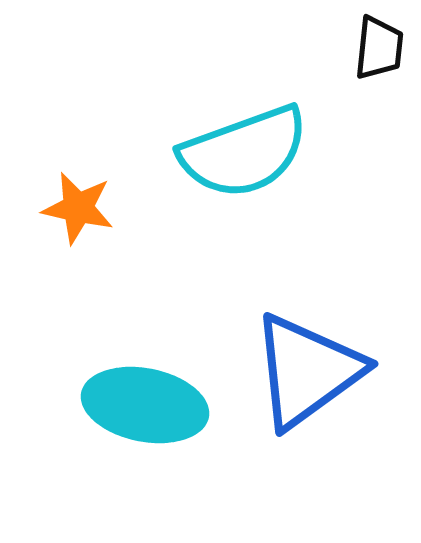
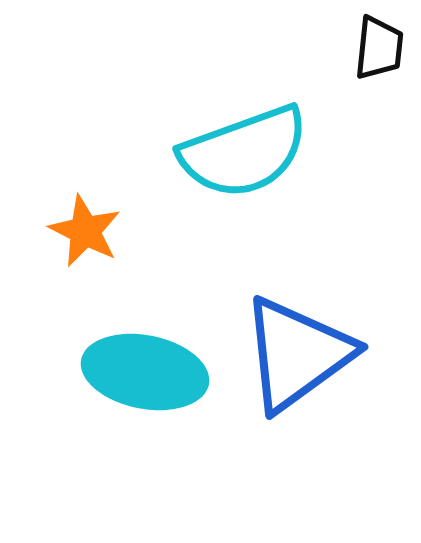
orange star: moved 7 px right, 23 px down; rotated 14 degrees clockwise
blue triangle: moved 10 px left, 17 px up
cyan ellipse: moved 33 px up
